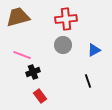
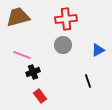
blue triangle: moved 4 px right
